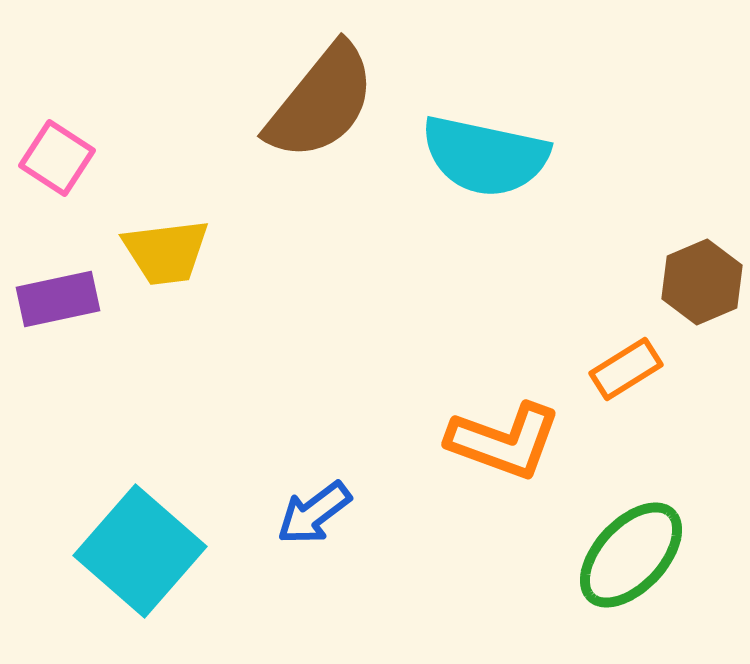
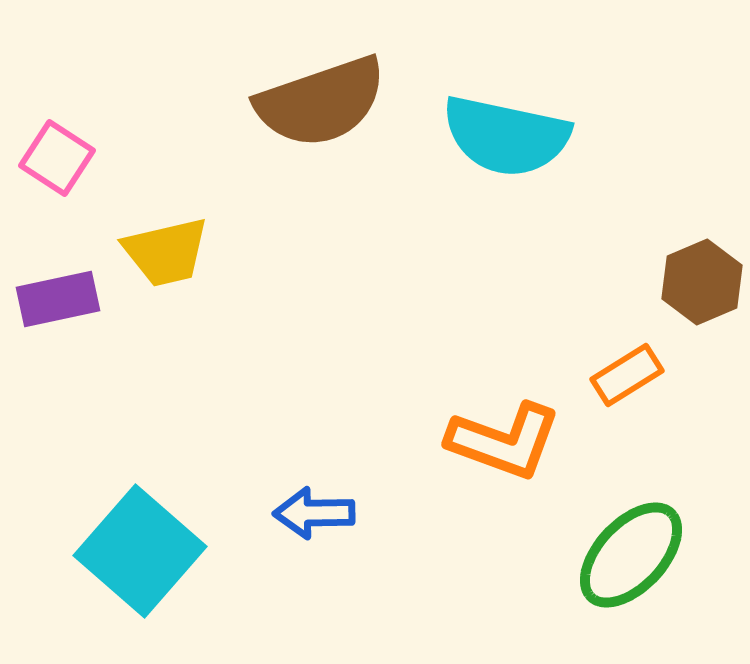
brown semicircle: rotated 32 degrees clockwise
cyan semicircle: moved 21 px right, 20 px up
yellow trapezoid: rotated 6 degrees counterclockwise
orange rectangle: moved 1 px right, 6 px down
blue arrow: rotated 36 degrees clockwise
